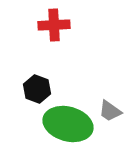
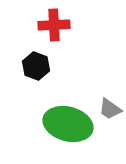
black hexagon: moved 1 px left, 23 px up
gray trapezoid: moved 2 px up
